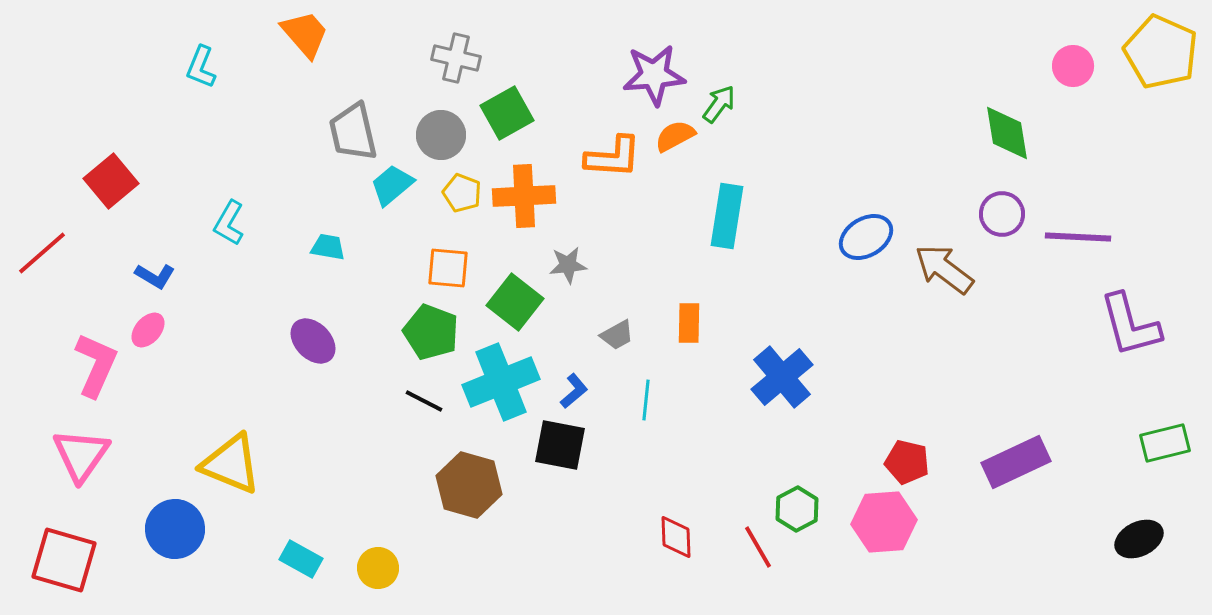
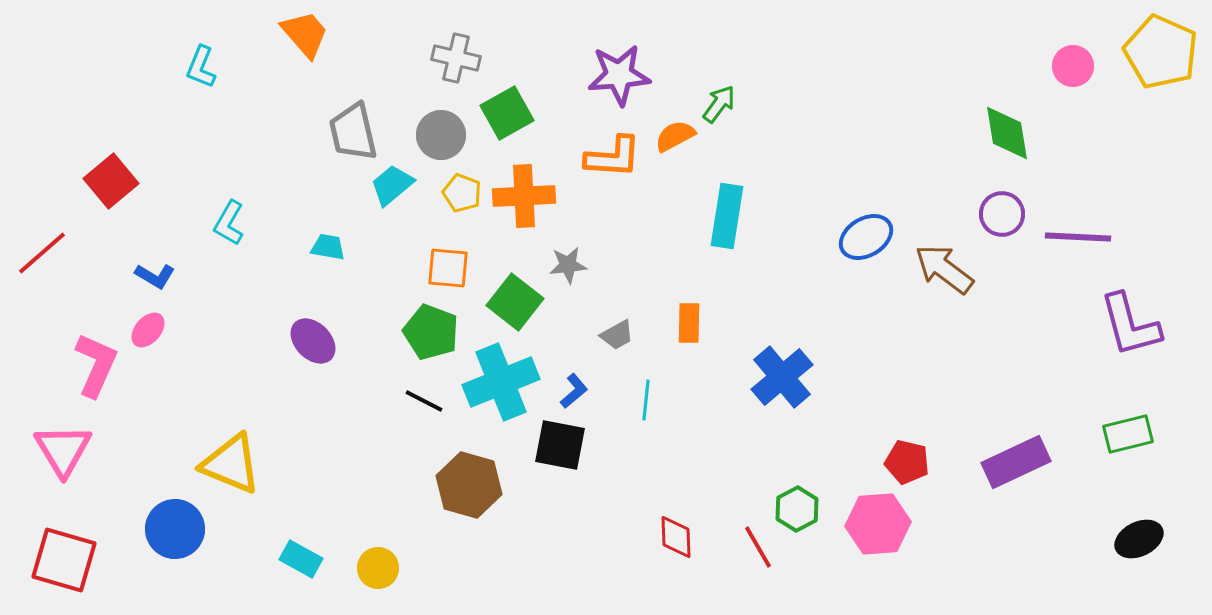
purple star at (654, 75): moved 35 px left
green rectangle at (1165, 443): moved 37 px left, 9 px up
pink triangle at (81, 455): moved 18 px left, 5 px up; rotated 6 degrees counterclockwise
pink hexagon at (884, 522): moved 6 px left, 2 px down
